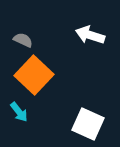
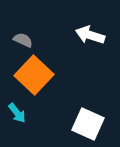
cyan arrow: moved 2 px left, 1 px down
